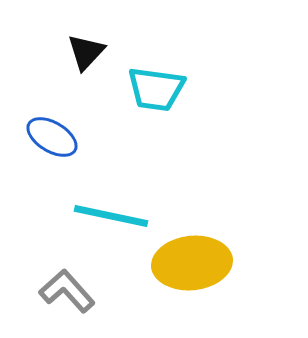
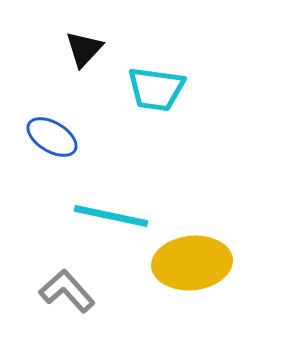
black triangle: moved 2 px left, 3 px up
